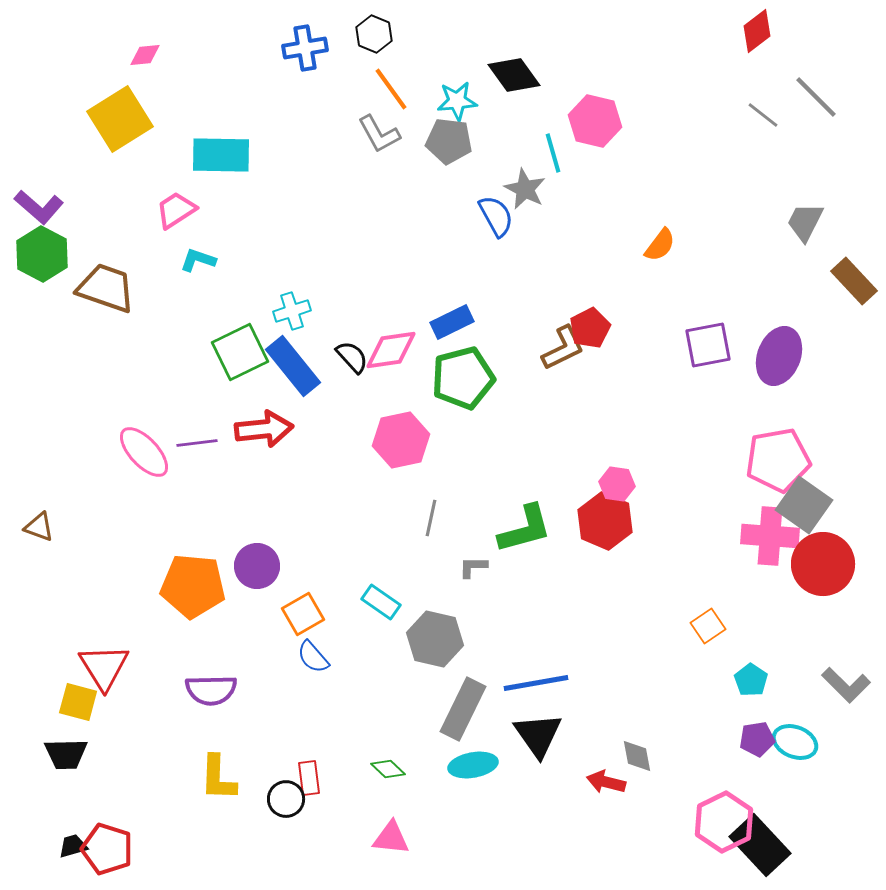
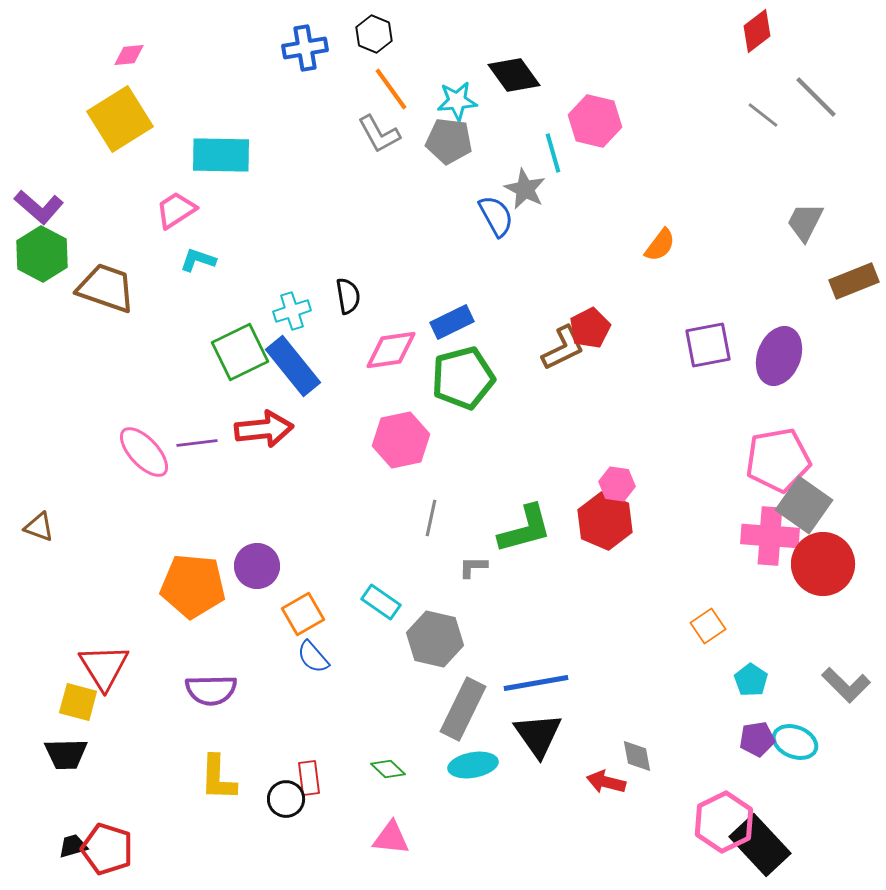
pink diamond at (145, 55): moved 16 px left
brown rectangle at (854, 281): rotated 69 degrees counterclockwise
black semicircle at (352, 357): moved 4 px left, 61 px up; rotated 33 degrees clockwise
